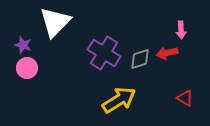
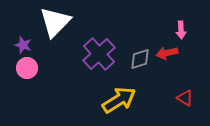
purple cross: moved 5 px left, 1 px down; rotated 16 degrees clockwise
